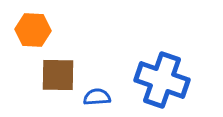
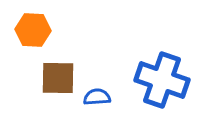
brown square: moved 3 px down
